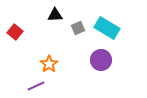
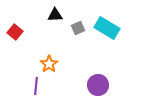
purple circle: moved 3 px left, 25 px down
purple line: rotated 60 degrees counterclockwise
